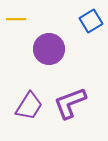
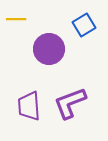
blue square: moved 7 px left, 4 px down
purple trapezoid: rotated 144 degrees clockwise
